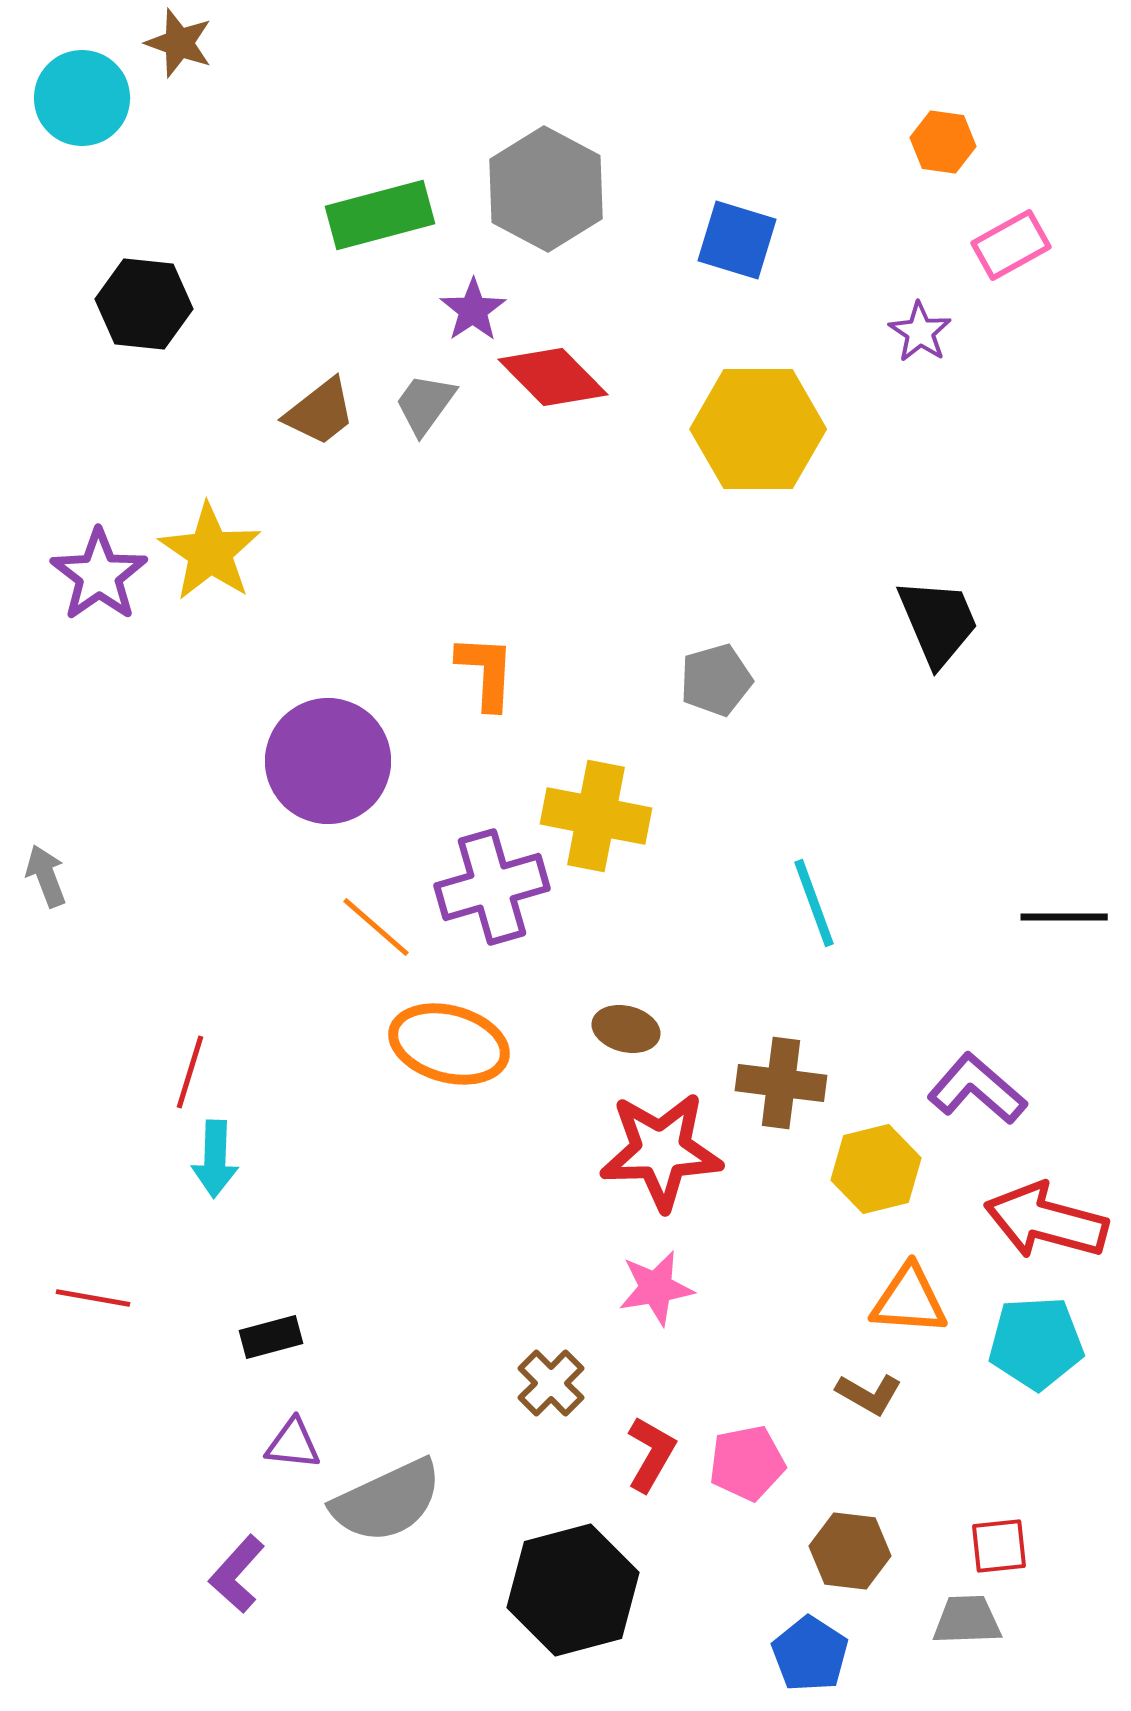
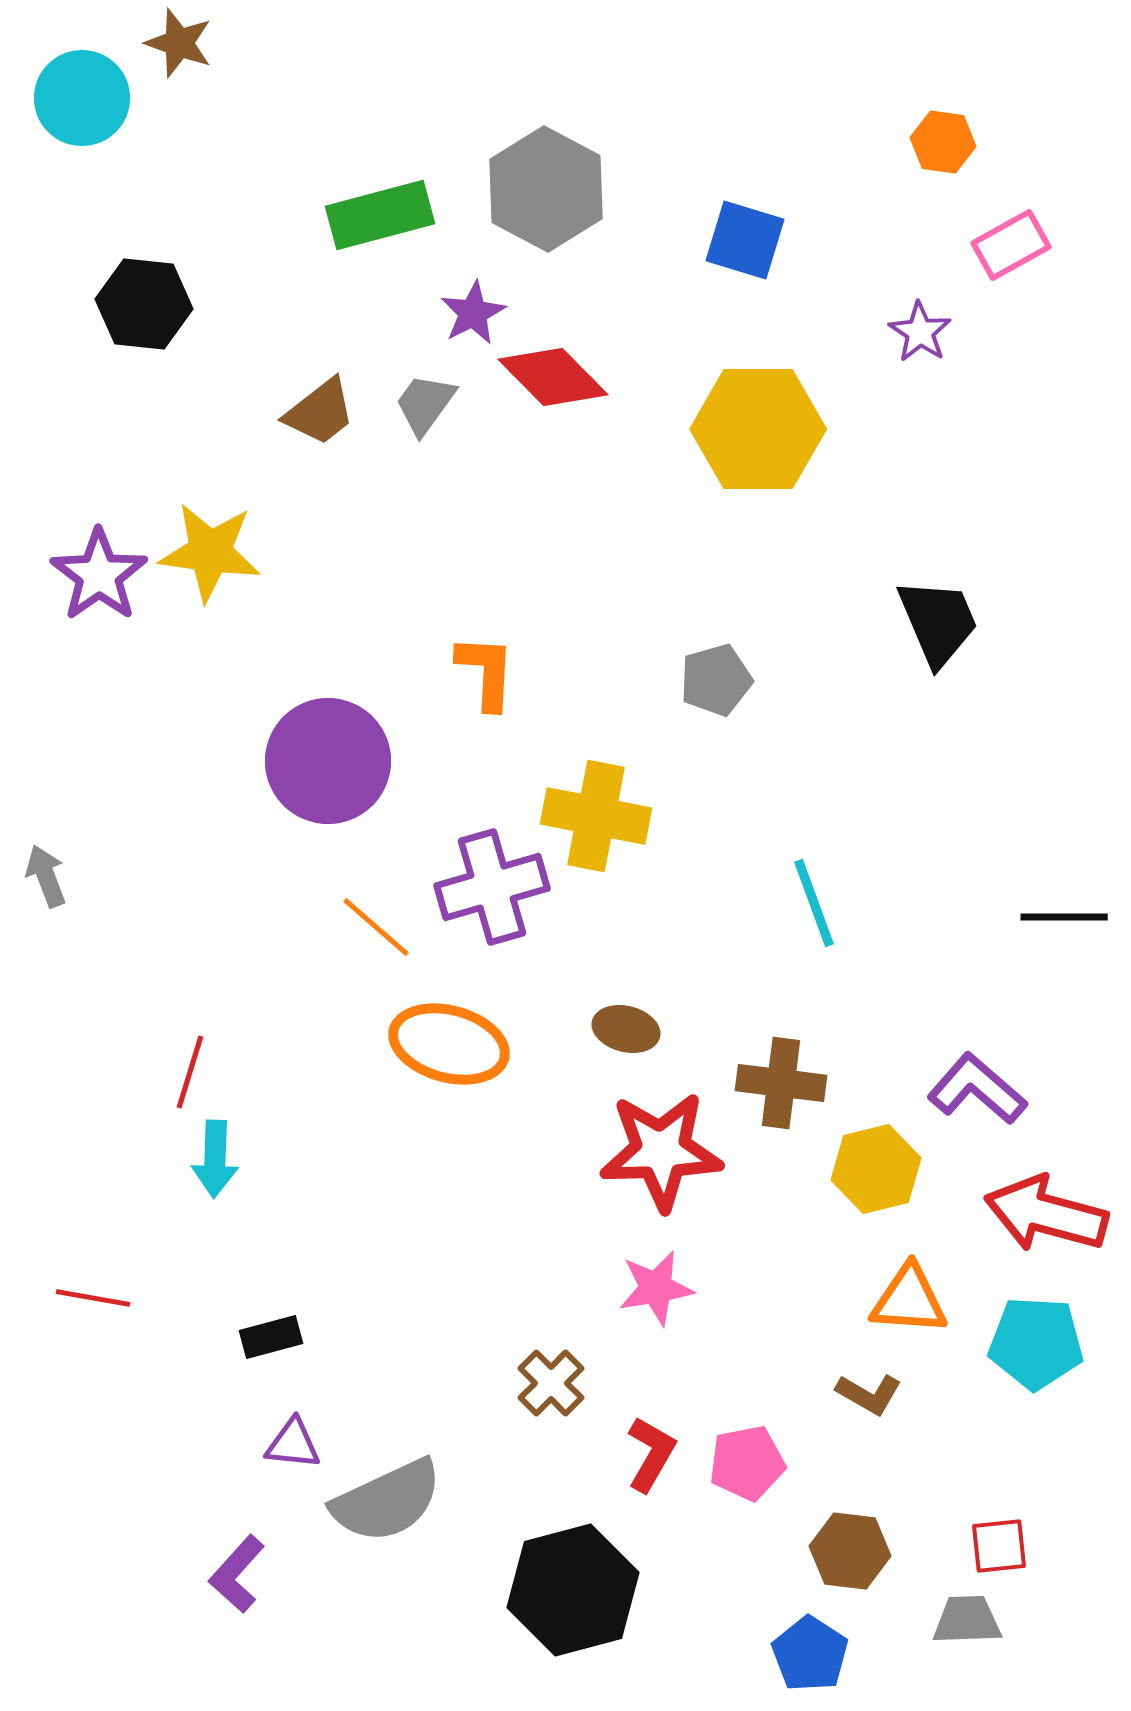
blue square at (737, 240): moved 8 px right
purple star at (473, 310): moved 3 px down; rotated 6 degrees clockwise
yellow star at (210, 552): rotated 26 degrees counterclockwise
red arrow at (1046, 1221): moved 7 px up
cyan pentagon at (1036, 1343): rotated 6 degrees clockwise
